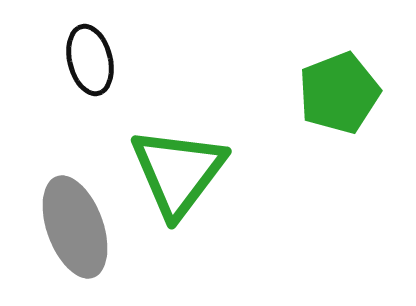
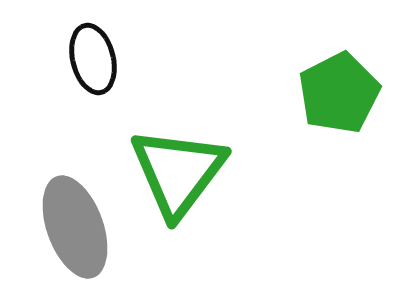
black ellipse: moved 3 px right, 1 px up
green pentagon: rotated 6 degrees counterclockwise
